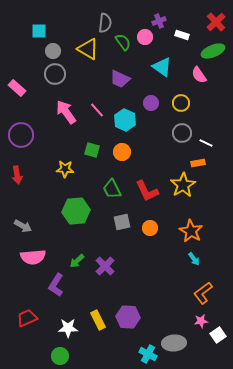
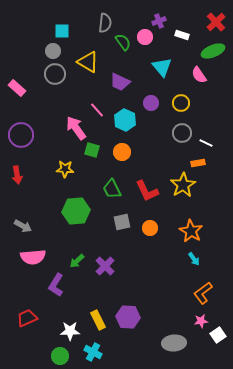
cyan square at (39, 31): moved 23 px right
yellow triangle at (88, 49): moved 13 px down
cyan triangle at (162, 67): rotated 15 degrees clockwise
purple trapezoid at (120, 79): moved 3 px down
pink arrow at (66, 112): moved 10 px right, 16 px down
white star at (68, 328): moved 2 px right, 3 px down
cyan cross at (148, 354): moved 55 px left, 2 px up
